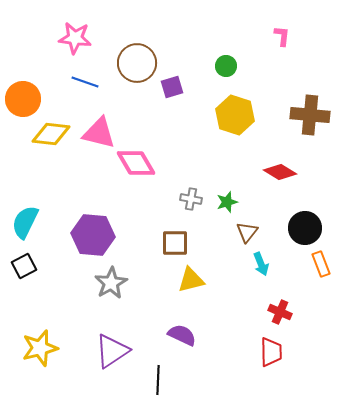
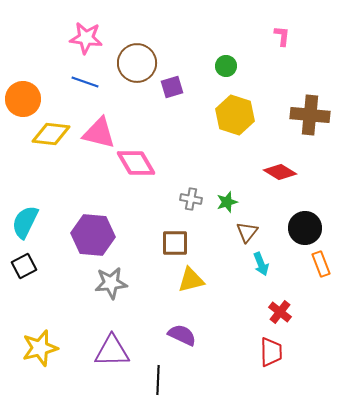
pink star: moved 11 px right
gray star: rotated 24 degrees clockwise
red cross: rotated 15 degrees clockwise
purple triangle: rotated 33 degrees clockwise
